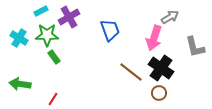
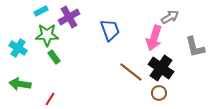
cyan cross: moved 1 px left, 10 px down
red line: moved 3 px left
